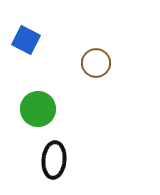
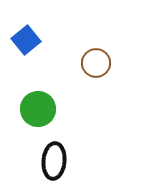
blue square: rotated 24 degrees clockwise
black ellipse: moved 1 px down
